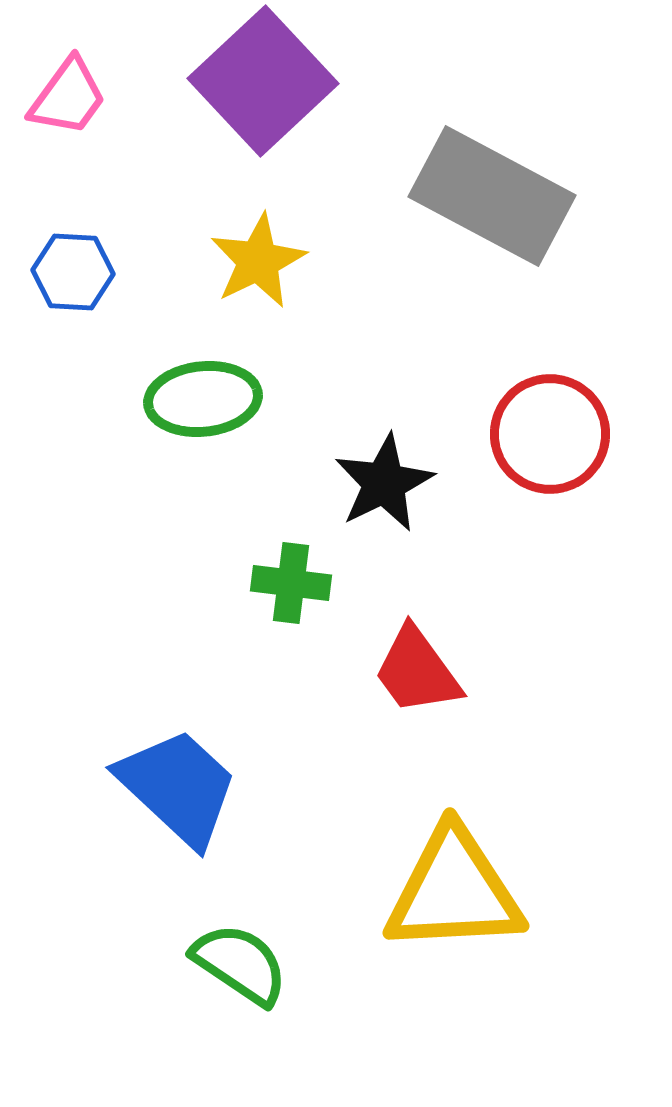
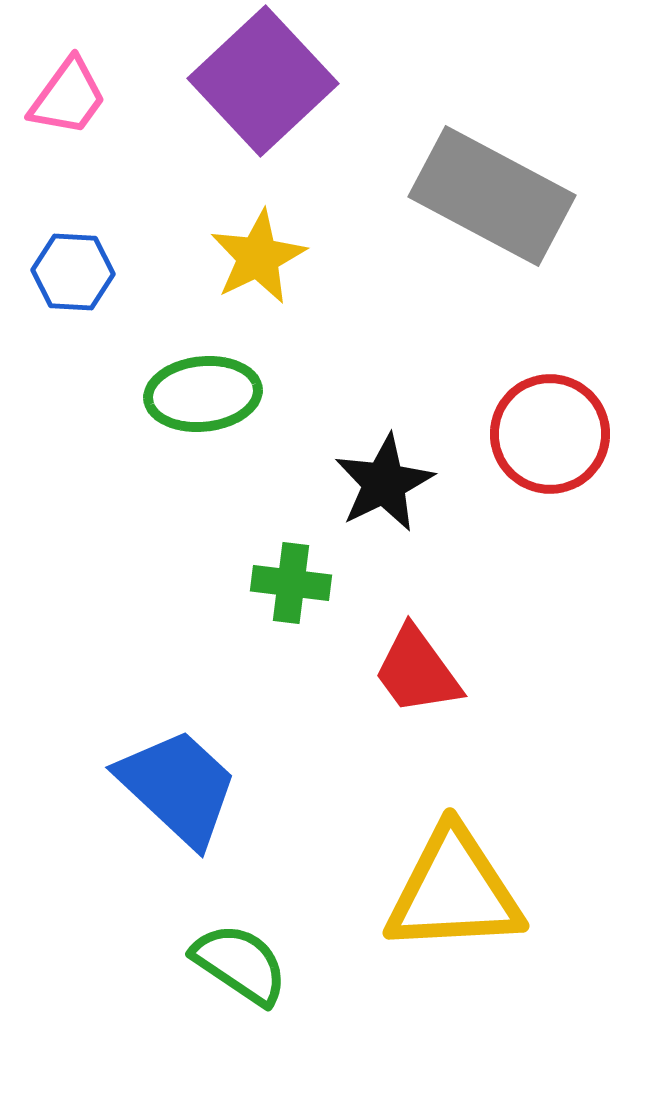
yellow star: moved 4 px up
green ellipse: moved 5 px up
